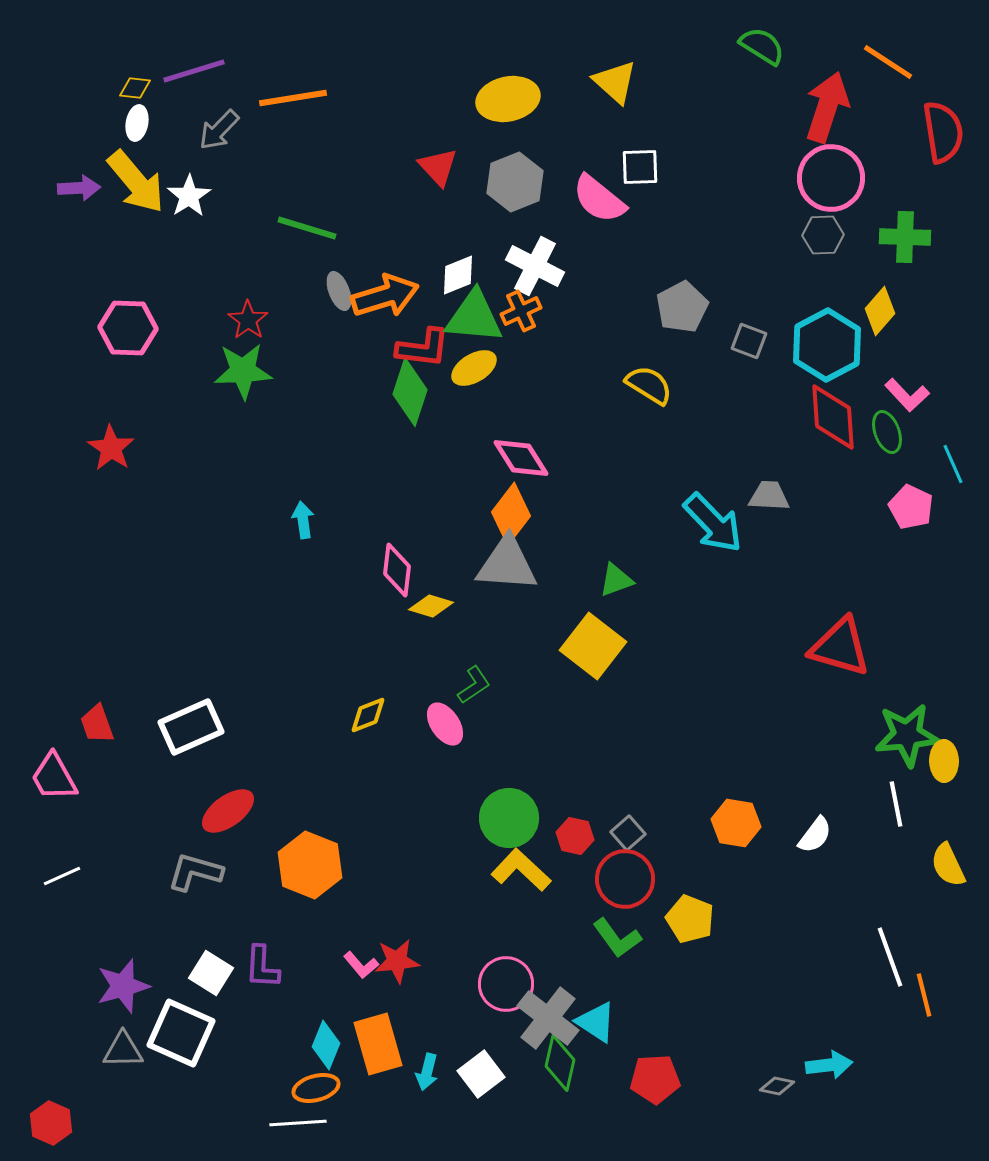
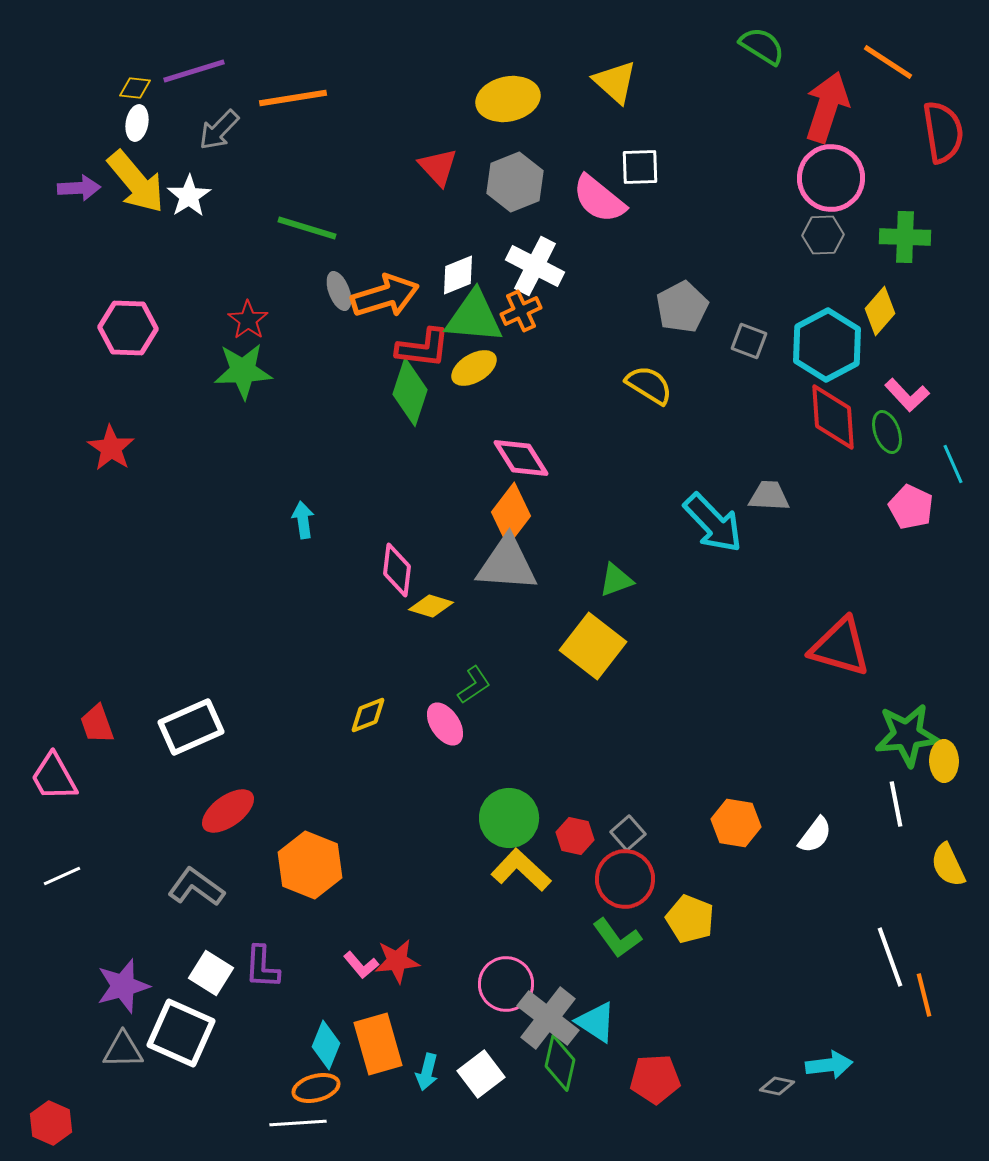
gray L-shape at (195, 872): moved 1 px right, 15 px down; rotated 20 degrees clockwise
